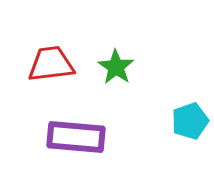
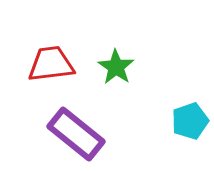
purple rectangle: moved 3 px up; rotated 34 degrees clockwise
